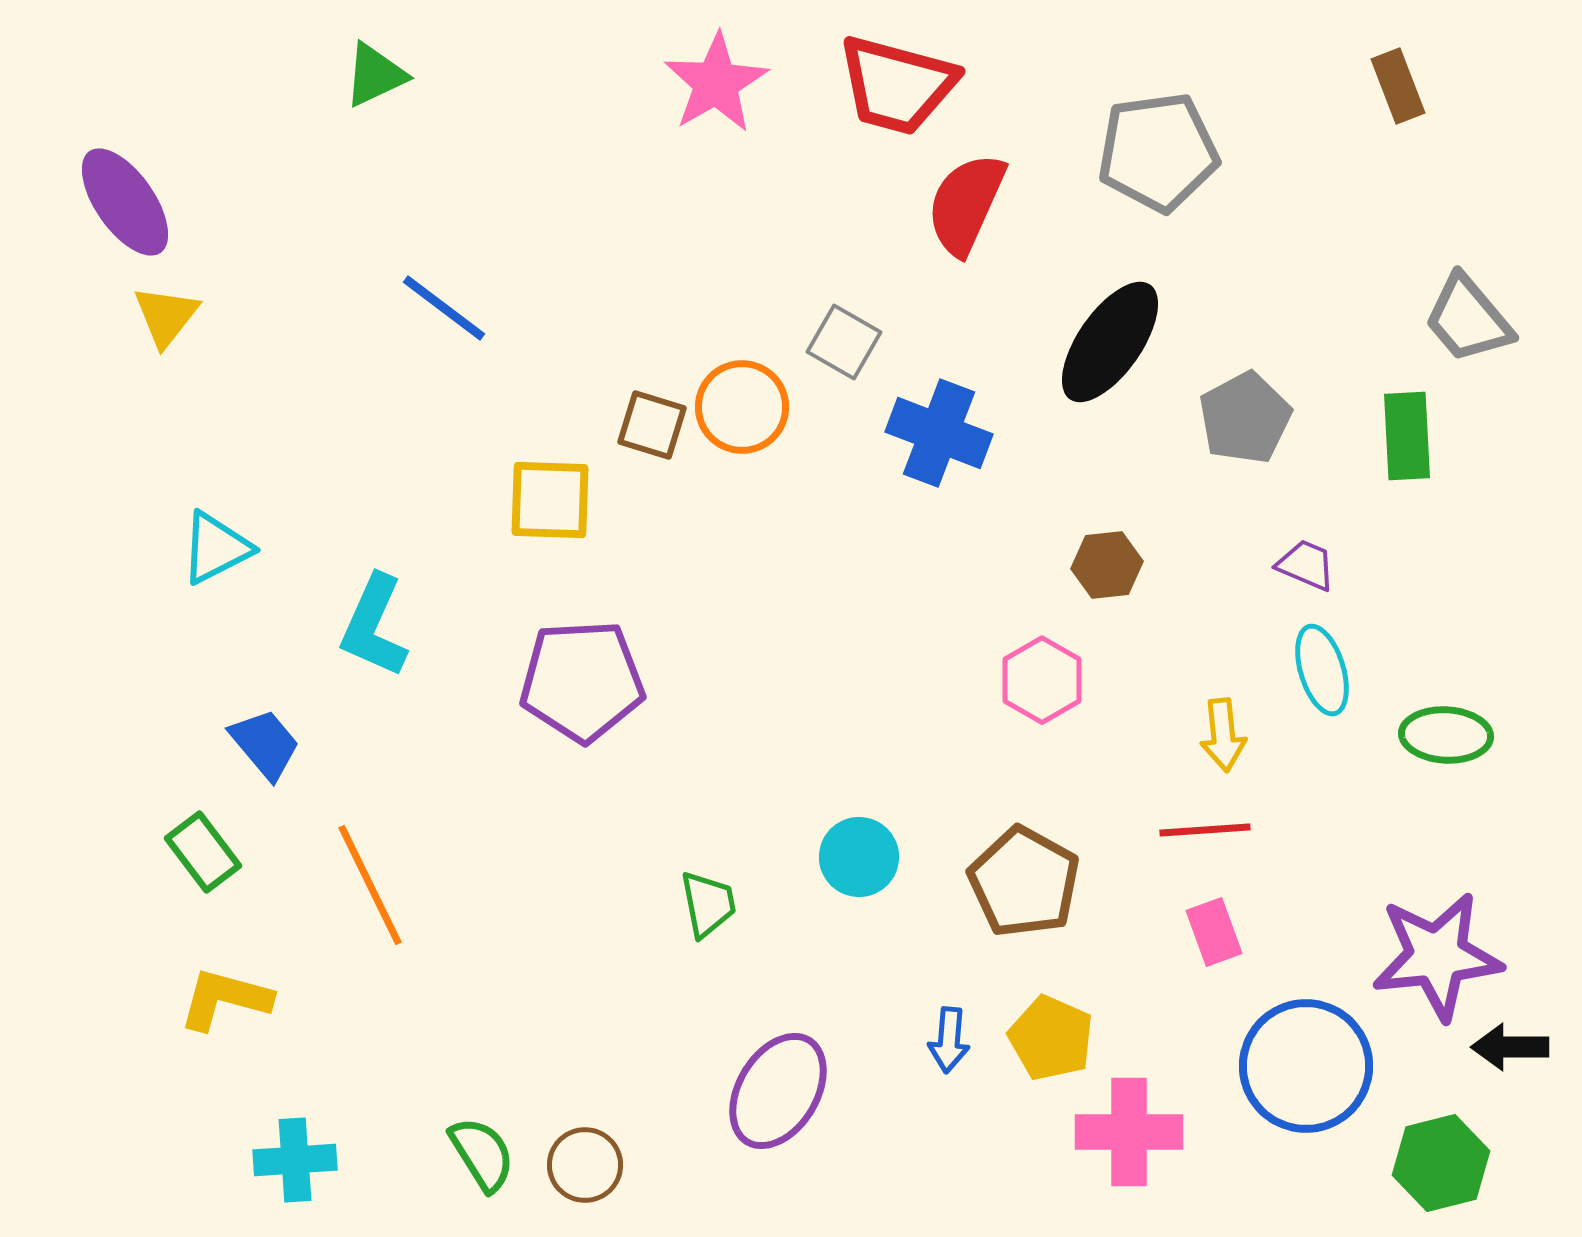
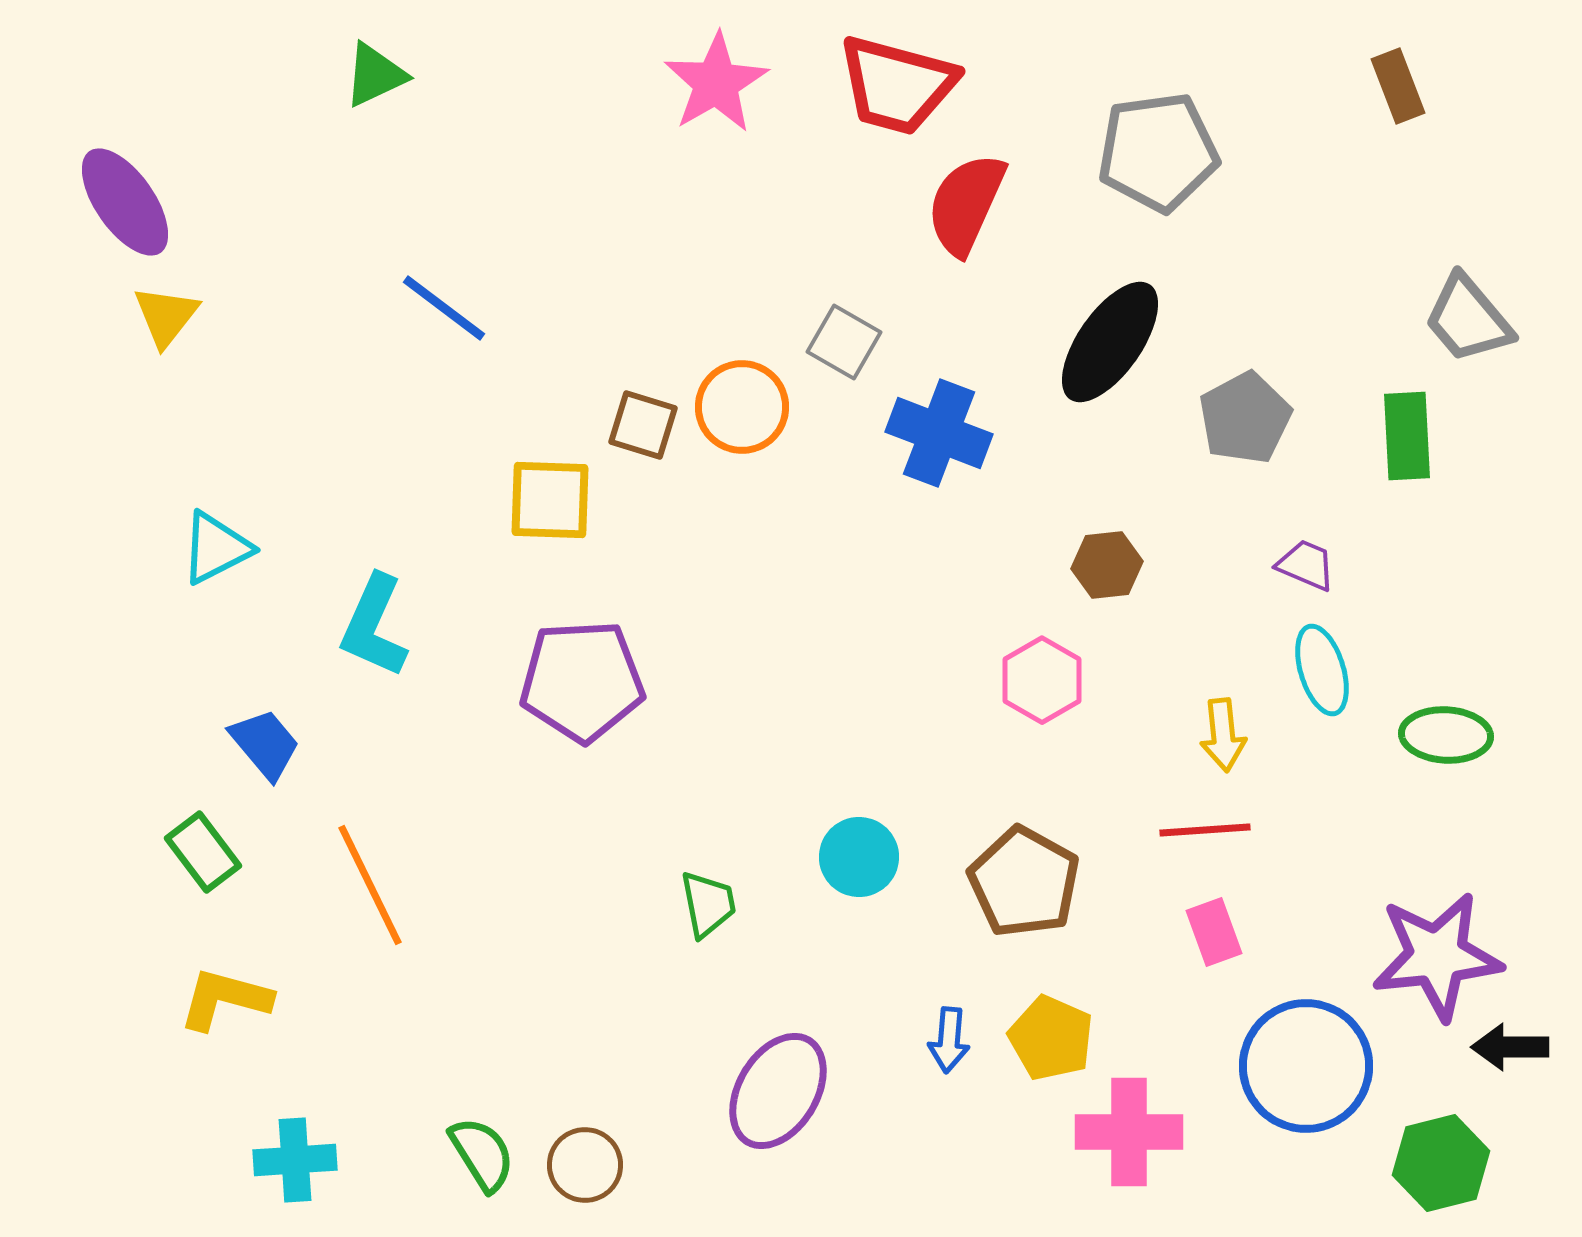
brown square at (652, 425): moved 9 px left
